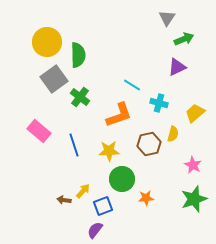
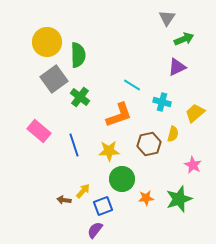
cyan cross: moved 3 px right, 1 px up
green star: moved 15 px left
